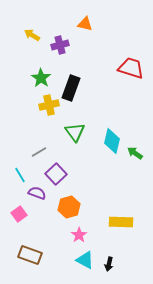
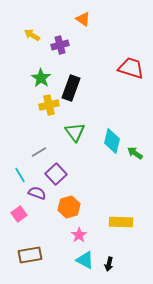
orange triangle: moved 2 px left, 5 px up; rotated 21 degrees clockwise
brown rectangle: rotated 30 degrees counterclockwise
